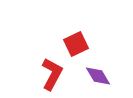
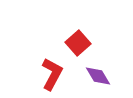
red square: moved 2 px right, 1 px up; rotated 15 degrees counterclockwise
